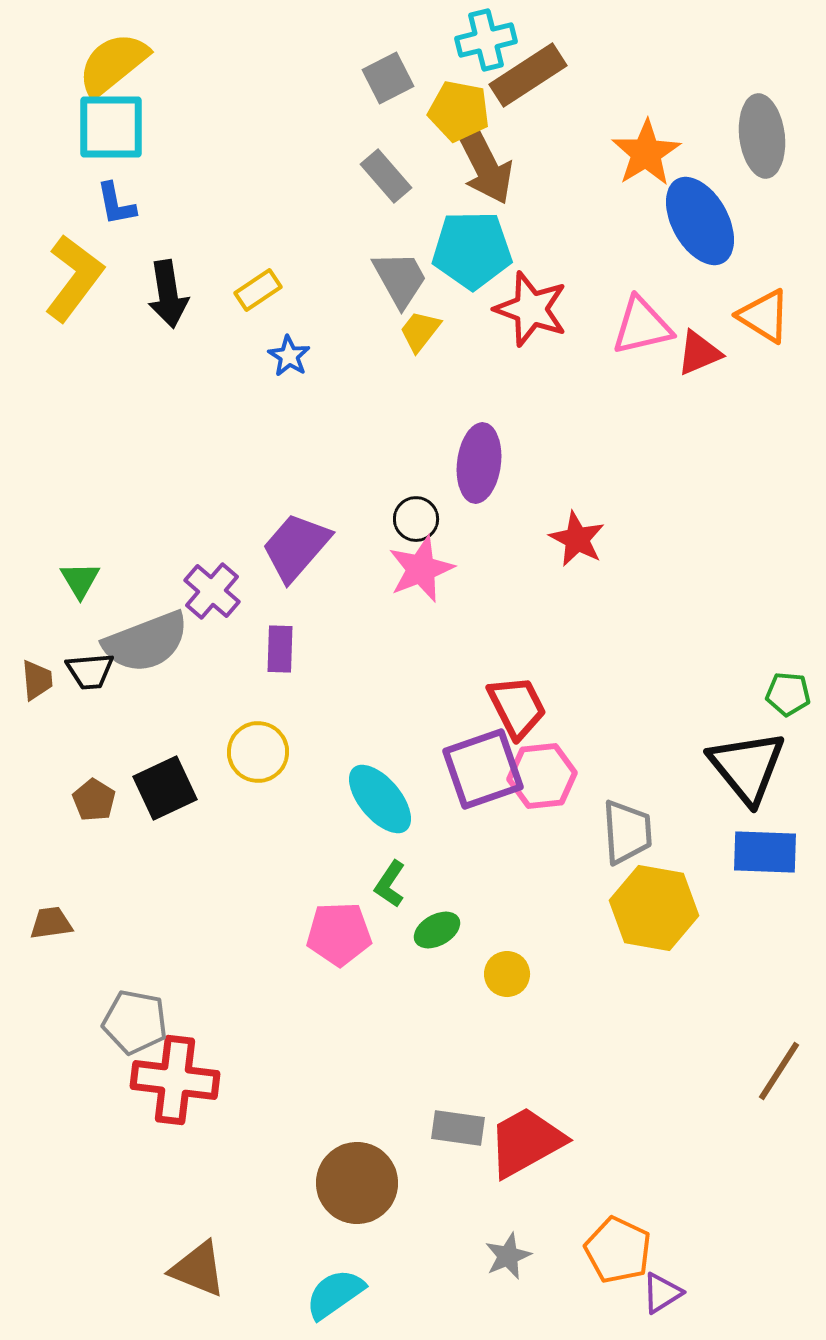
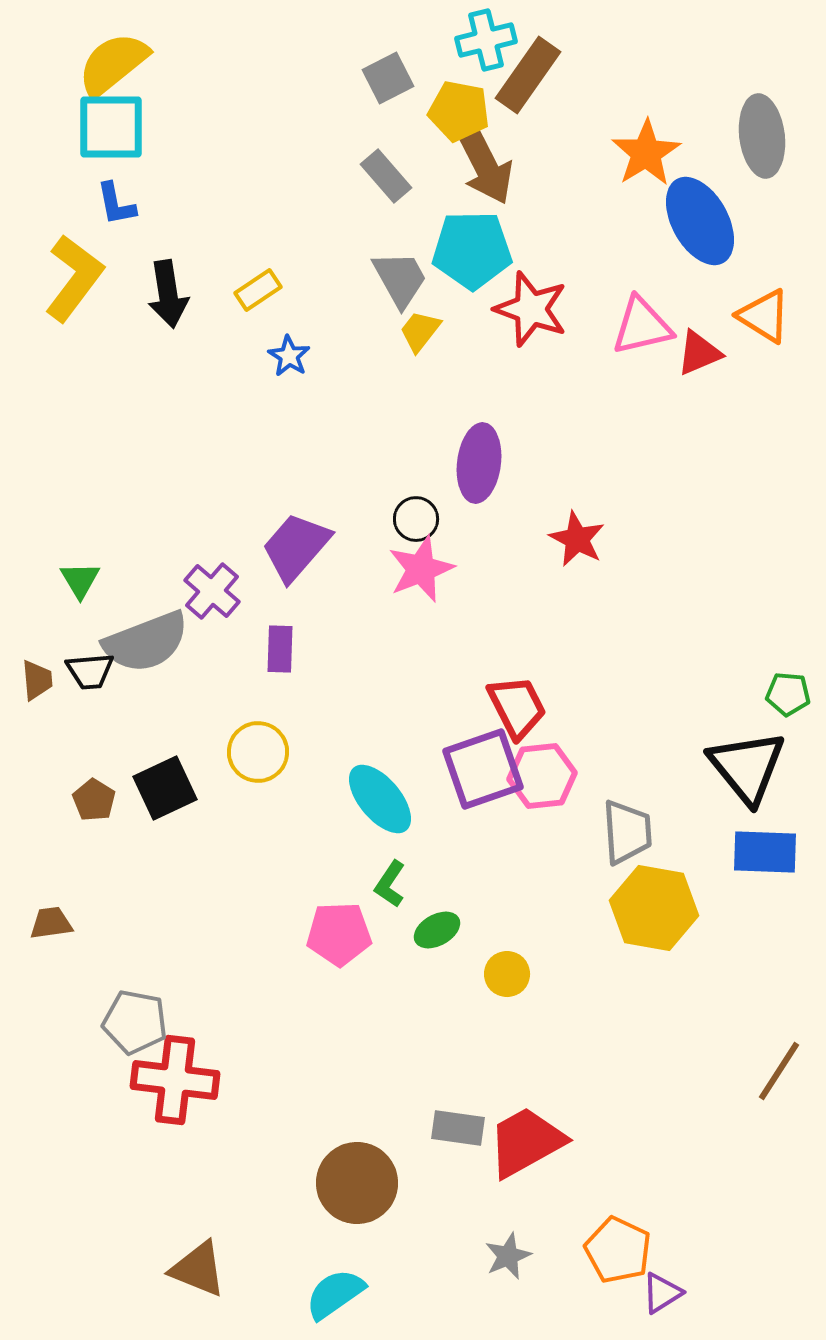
brown rectangle at (528, 75): rotated 22 degrees counterclockwise
